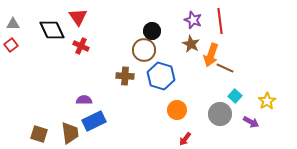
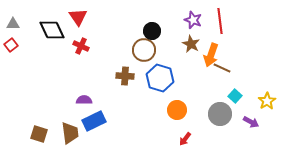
brown line: moved 3 px left
blue hexagon: moved 1 px left, 2 px down
